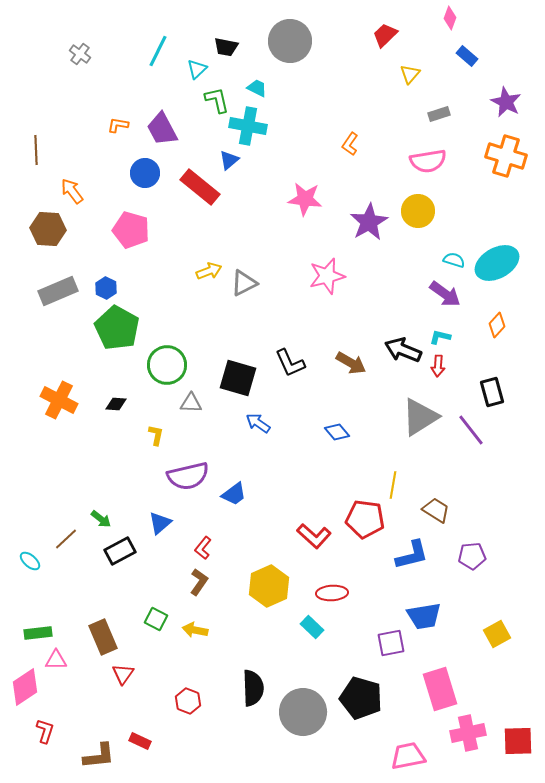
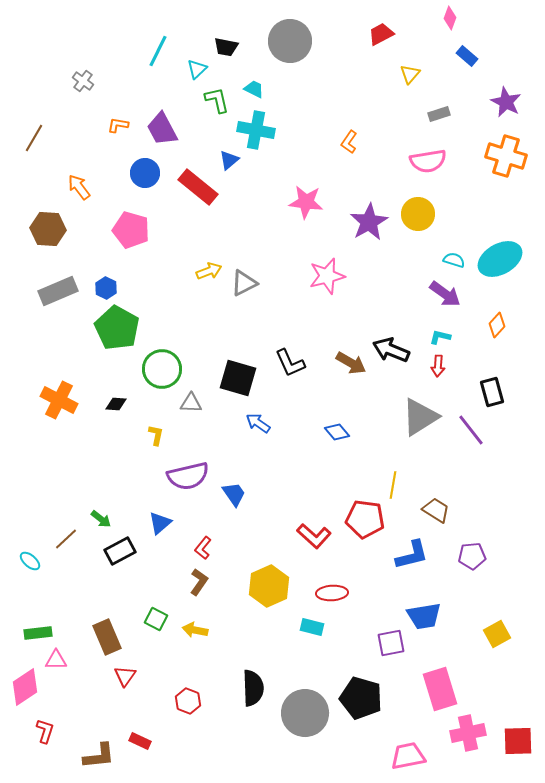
red trapezoid at (385, 35): moved 4 px left, 1 px up; rotated 16 degrees clockwise
gray cross at (80, 54): moved 3 px right, 27 px down
cyan trapezoid at (257, 88): moved 3 px left, 1 px down
cyan cross at (248, 126): moved 8 px right, 4 px down
orange L-shape at (350, 144): moved 1 px left, 2 px up
brown line at (36, 150): moved 2 px left, 12 px up; rotated 32 degrees clockwise
red rectangle at (200, 187): moved 2 px left
orange arrow at (72, 191): moved 7 px right, 4 px up
pink star at (305, 199): moved 1 px right, 3 px down
yellow circle at (418, 211): moved 3 px down
cyan ellipse at (497, 263): moved 3 px right, 4 px up
black arrow at (403, 350): moved 12 px left
green circle at (167, 365): moved 5 px left, 4 px down
blue trapezoid at (234, 494): rotated 88 degrees counterclockwise
cyan rectangle at (312, 627): rotated 30 degrees counterclockwise
brown rectangle at (103, 637): moved 4 px right
red triangle at (123, 674): moved 2 px right, 2 px down
gray circle at (303, 712): moved 2 px right, 1 px down
